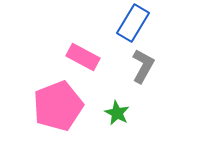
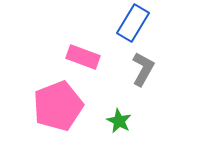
pink rectangle: rotated 8 degrees counterclockwise
gray L-shape: moved 3 px down
green star: moved 2 px right, 8 px down
